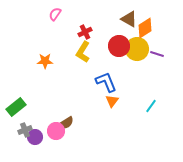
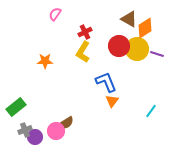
cyan line: moved 5 px down
